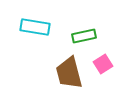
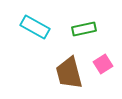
cyan rectangle: rotated 20 degrees clockwise
green rectangle: moved 7 px up
